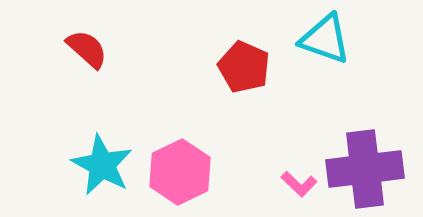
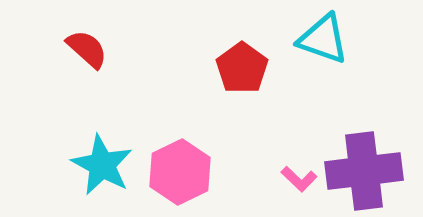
cyan triangle: moved 2 px left
red pentagon: moved 2 px left, 1 px down; rotated 12 degrees clockwise
purple cross: moved 1 px left, 2 px down
pink L-shape: moved 5 px up
